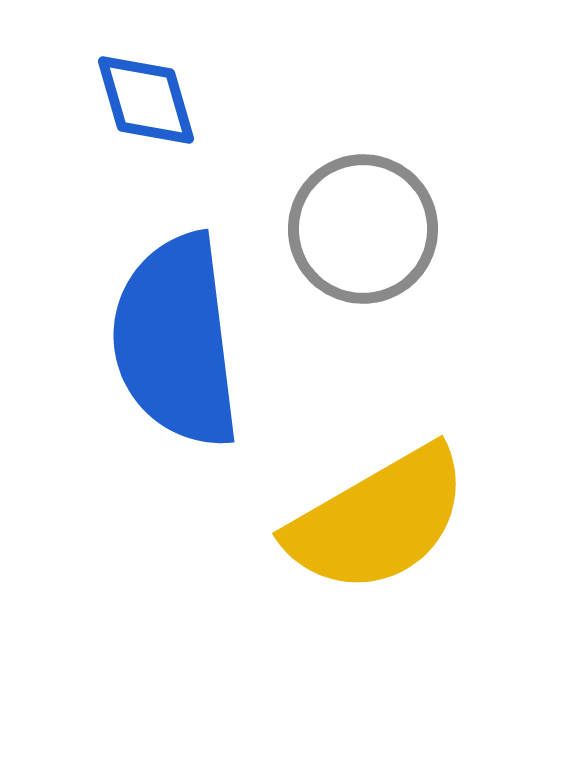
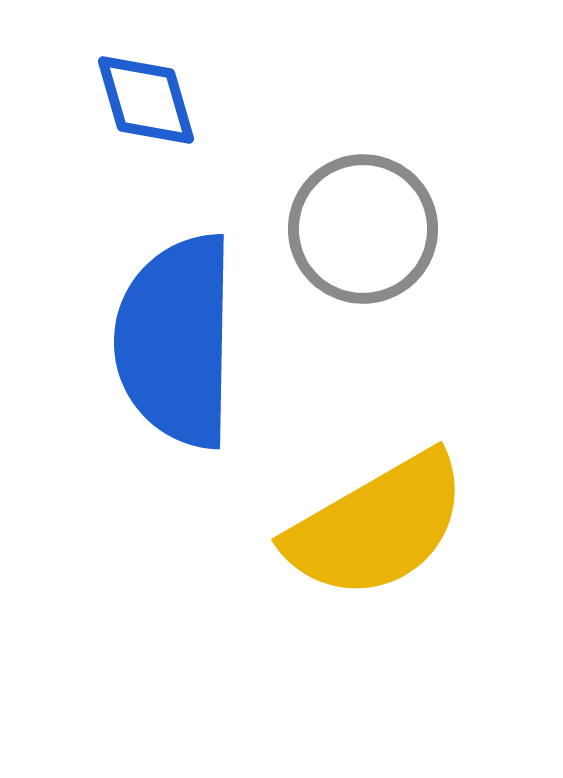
blue semicircle: rotated 8 degrees clockwise
yellow semicircle: moved 1 px left, 6 px down
